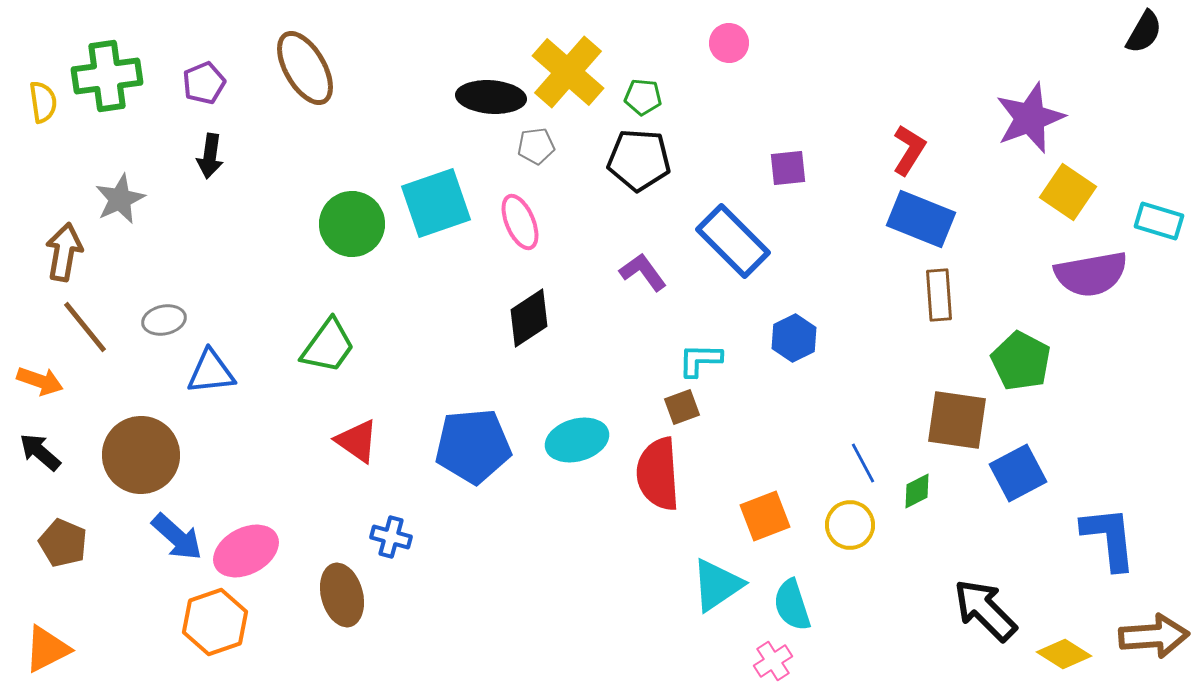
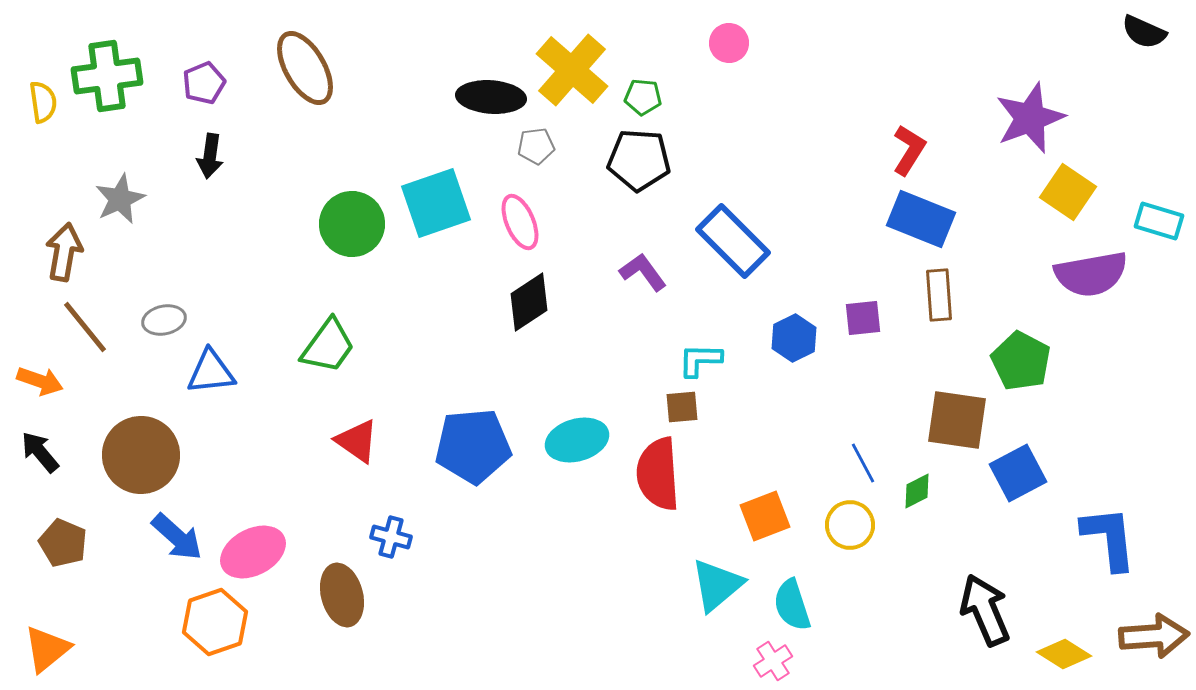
black semicircle at (1144, 32): rotated 84 degrees clockwise
yellow cross at (568, 72): moved 4 px right, 2 px up
purple square at (788, 168): moved 75 px right, 150 px down
black diamond at (529, 318): moved 16 px up
brown square at (682, 407): rotated 15 degrees clockwise
black arrow at (40, 452): rotated 9 degrees clockwise
pink ellipse at (246, 551): moved 7 px right, 1 px down
cyan triangle at (717, 585): rotated 6 degrees counterclockwise
black arrow at (985, 610): rotated 22 degrees clockwise
orange triangle at (47, 649): rotated 12 degrees counterclockwise
